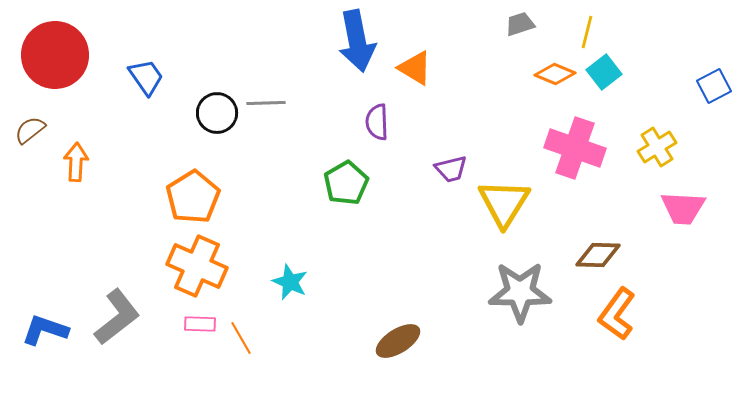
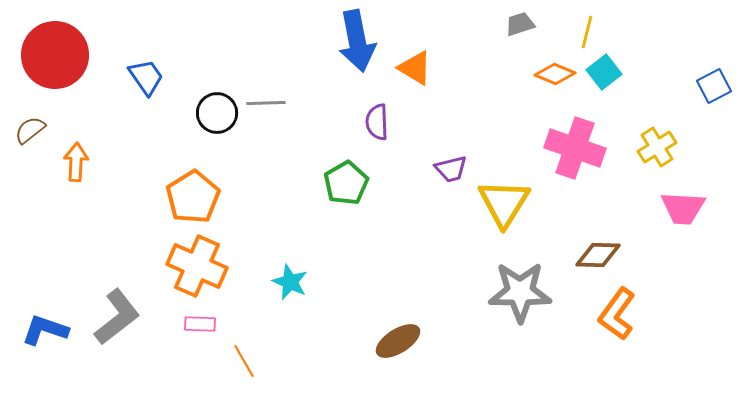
orange line: moved 3 px right, 23 px down
